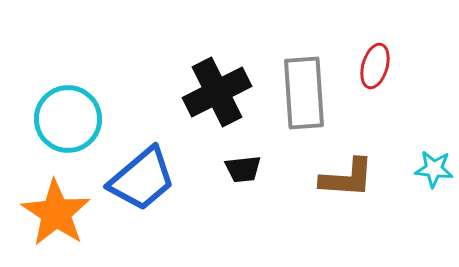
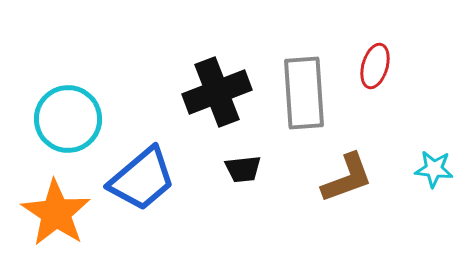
black cross: rotated 6 degrees clockwise
brown L-shape: rotated 24 degrees counterclockwise
